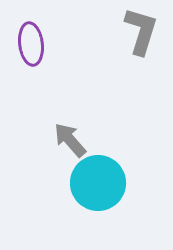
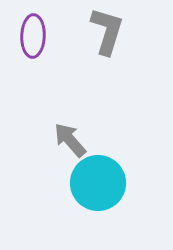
gray L-shape: moved 34 px left
purple ellipse: moved 2 px right, 8 px up; rotated 9 degrees clockwise
